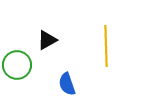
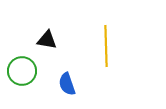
black triangle: rotated 40 degrees clockwise
green circle: moved 5 px right, 6 px down
